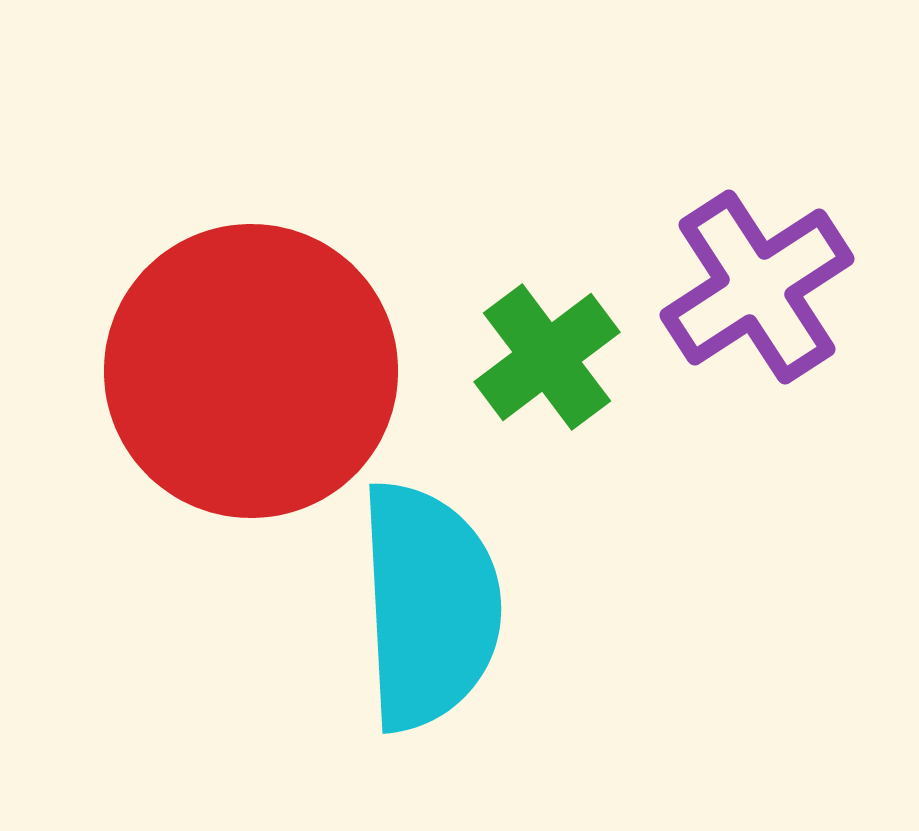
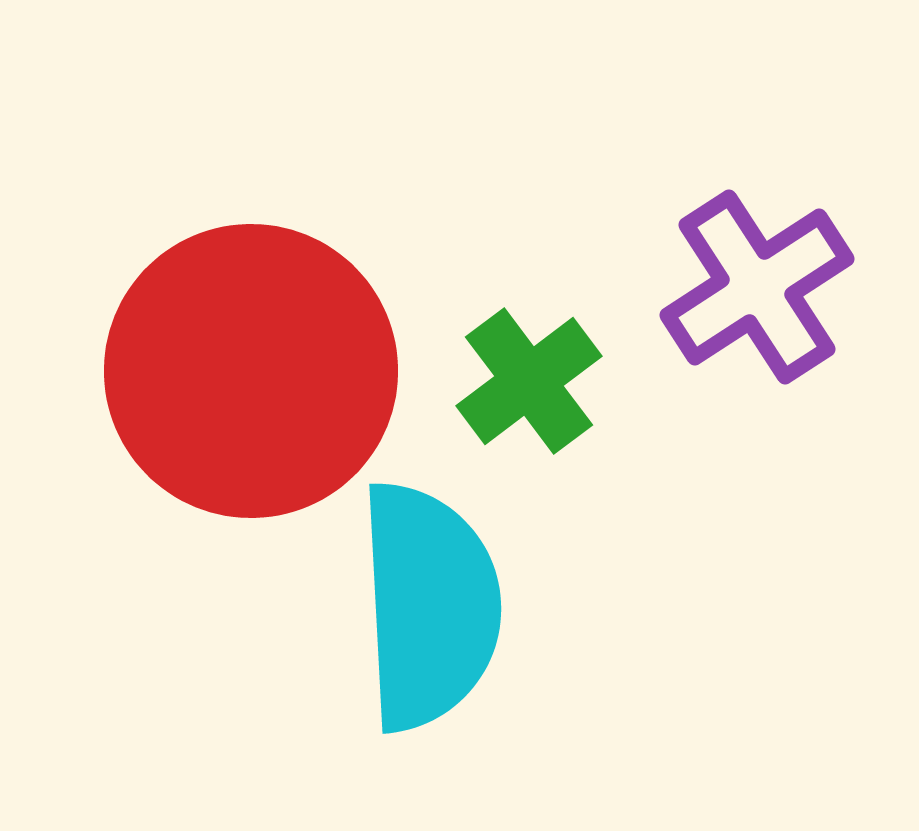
green cross: moved 18 px left, 24 px down
